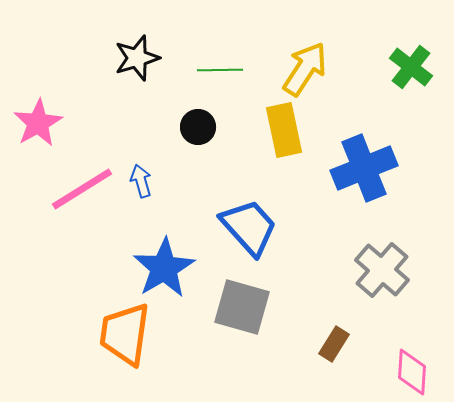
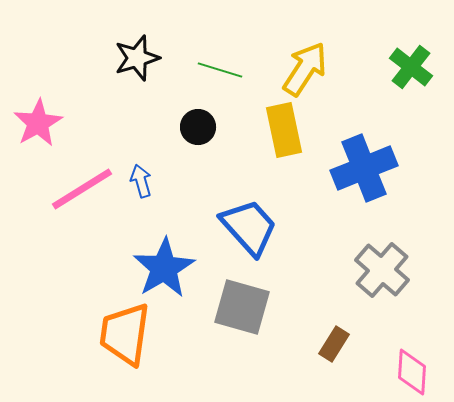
green line: rotated 18 degrees clockwise
